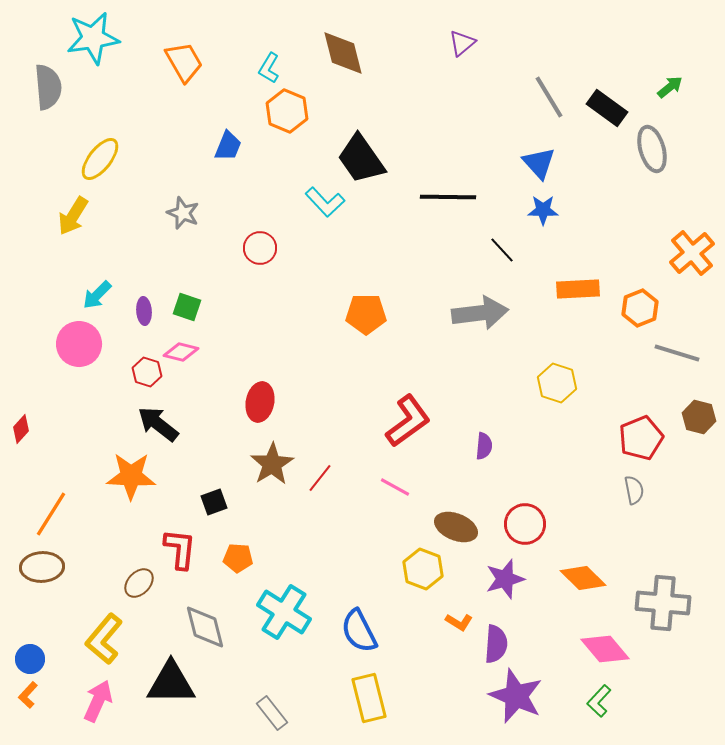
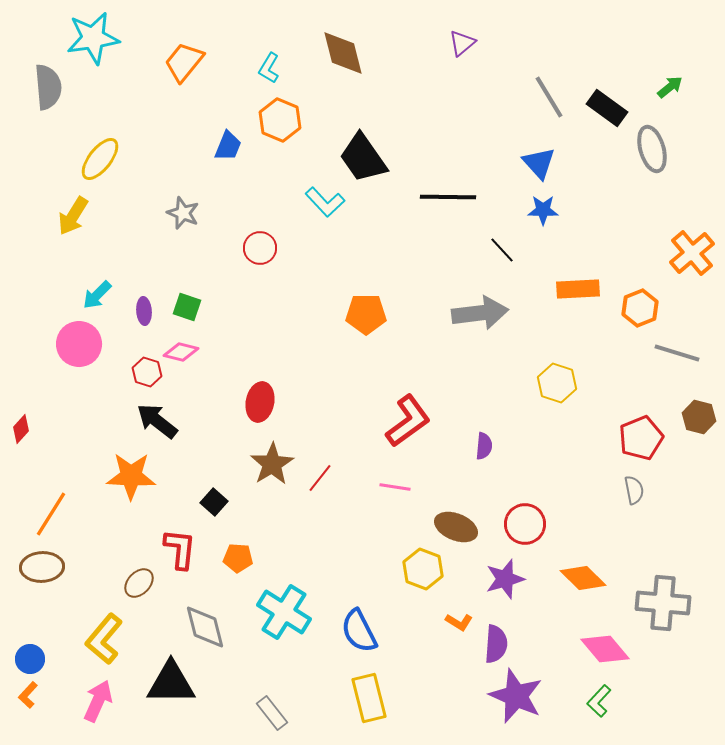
orange trapezoid at (184, 62): rotated 111 degrees counterclockwise
orange hexagon at (287, 111): moved 7 px left, 9 px down
black trapezoid at (361, 159): moved 2 px right, 1 px up
black arrow at (158, 424): moved 1 px left, 3 px up
pink line at (395, 487): rotated 20 degrees counterclockwise
black square at (214, 502): rotated 28 degrees counterclockwise
